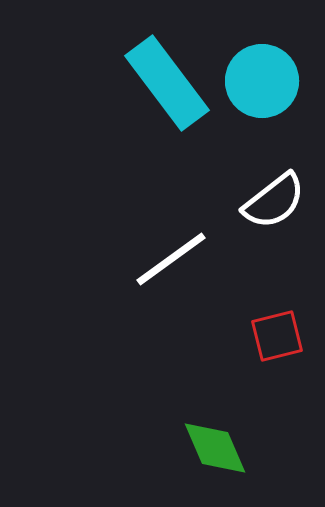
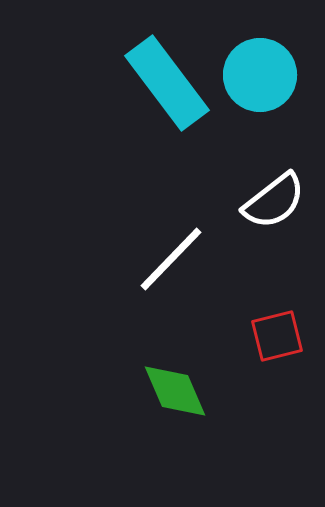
cyan circle: moved 2 px left, 6 px up
white line: rotated 10 degrees counterclockwise
green diamond: moved 40 px left, 57 px up
